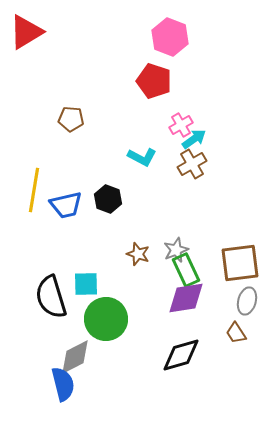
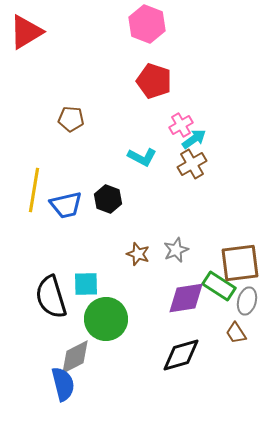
pink hexagon: moved 23 px left, 13 px up
green rectangle: moved 33 px right, 16 px down; rotated 32 degrees counterclockwise
